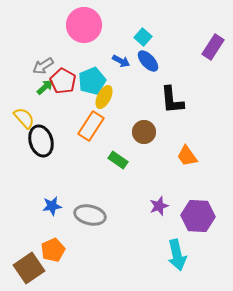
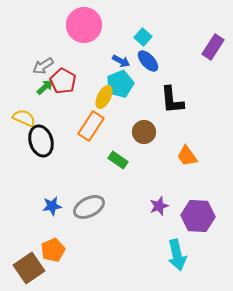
cyan pentagon: moved 28 px right, 3 px down
yellow semicircle: rotated 25 degrees counterclockwise
gray ellipse: moved 1 px left, 8 px up; rotated 40 degrees counterclockwise
